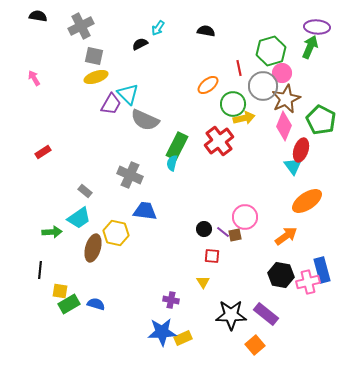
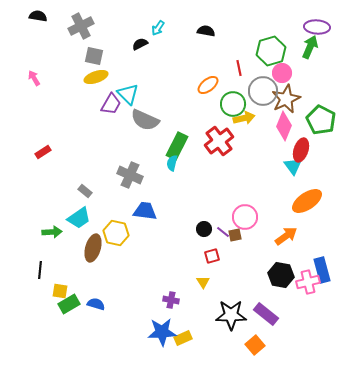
gray circle at (263, 86): moved 5 px down
red square at (212, 256): rotated 21 degrees counterclockwise
